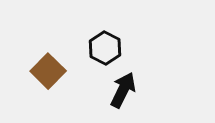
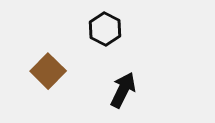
black hexagon: moved 19 px up
